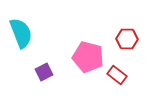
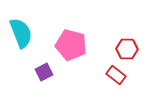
red hexagon: moved 10 px down
pink pentagon: moved 17 px left, 12 px up
red rectangle: moved 1 px left
